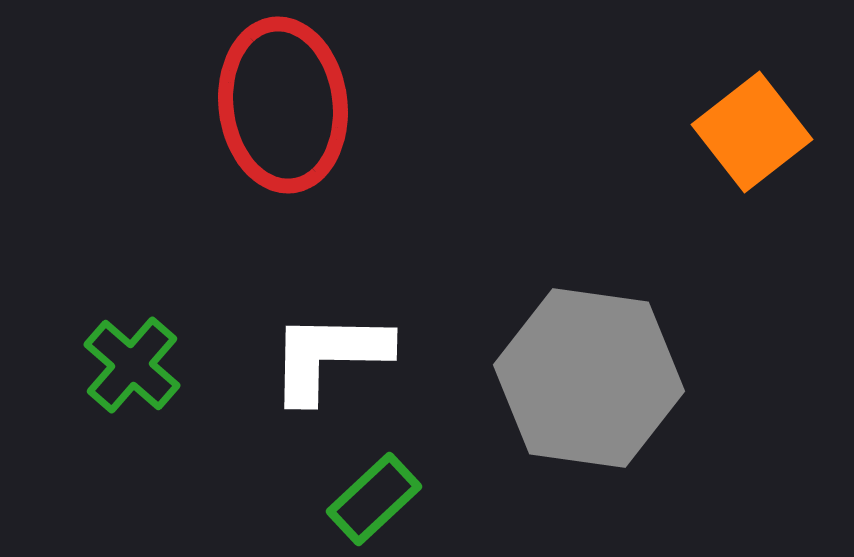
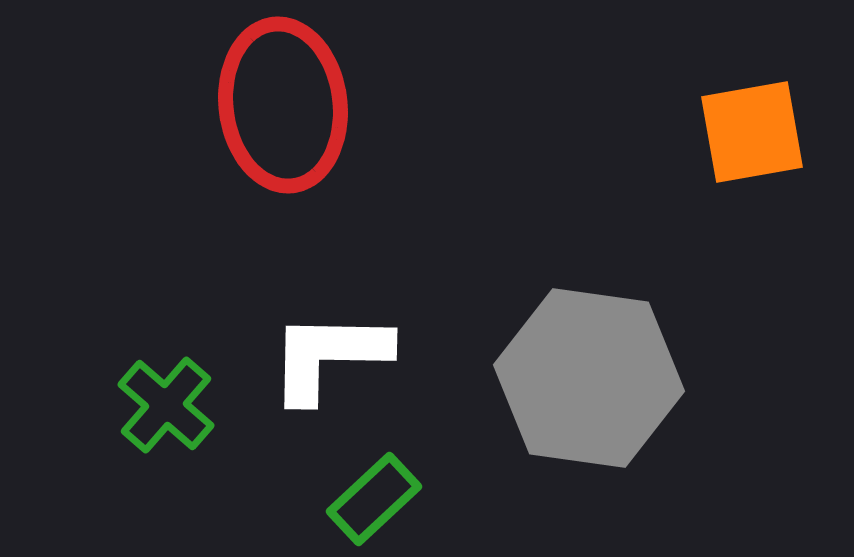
orange square: rotated 28 degrees clockwise
green cross: moved 34 px right, 40 px down
